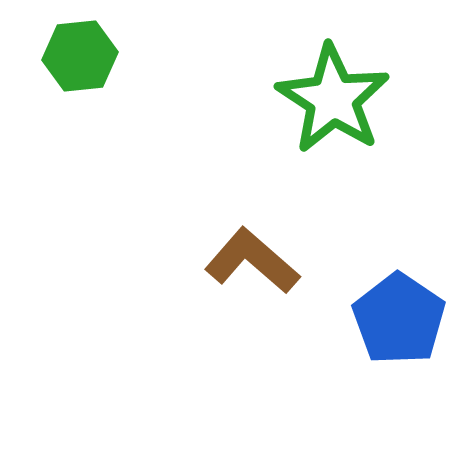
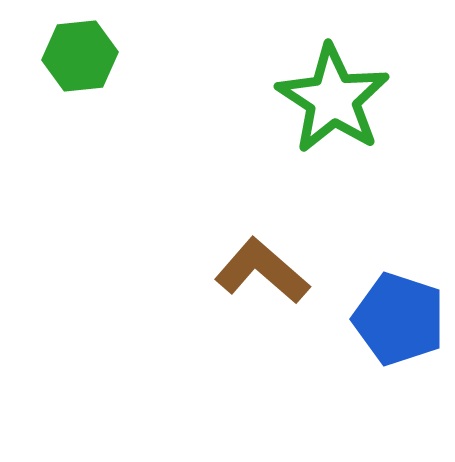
brown L-shape: moved 10 px right, 10 px down
blue pentagon: rotated 16 degrees counterclockwise
